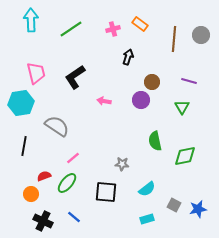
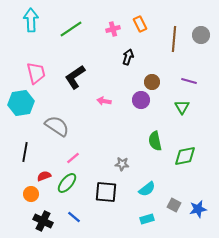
orange rectangle: rotated 28 degrees clockwise
black line: moved 1 px right, 6 px down
